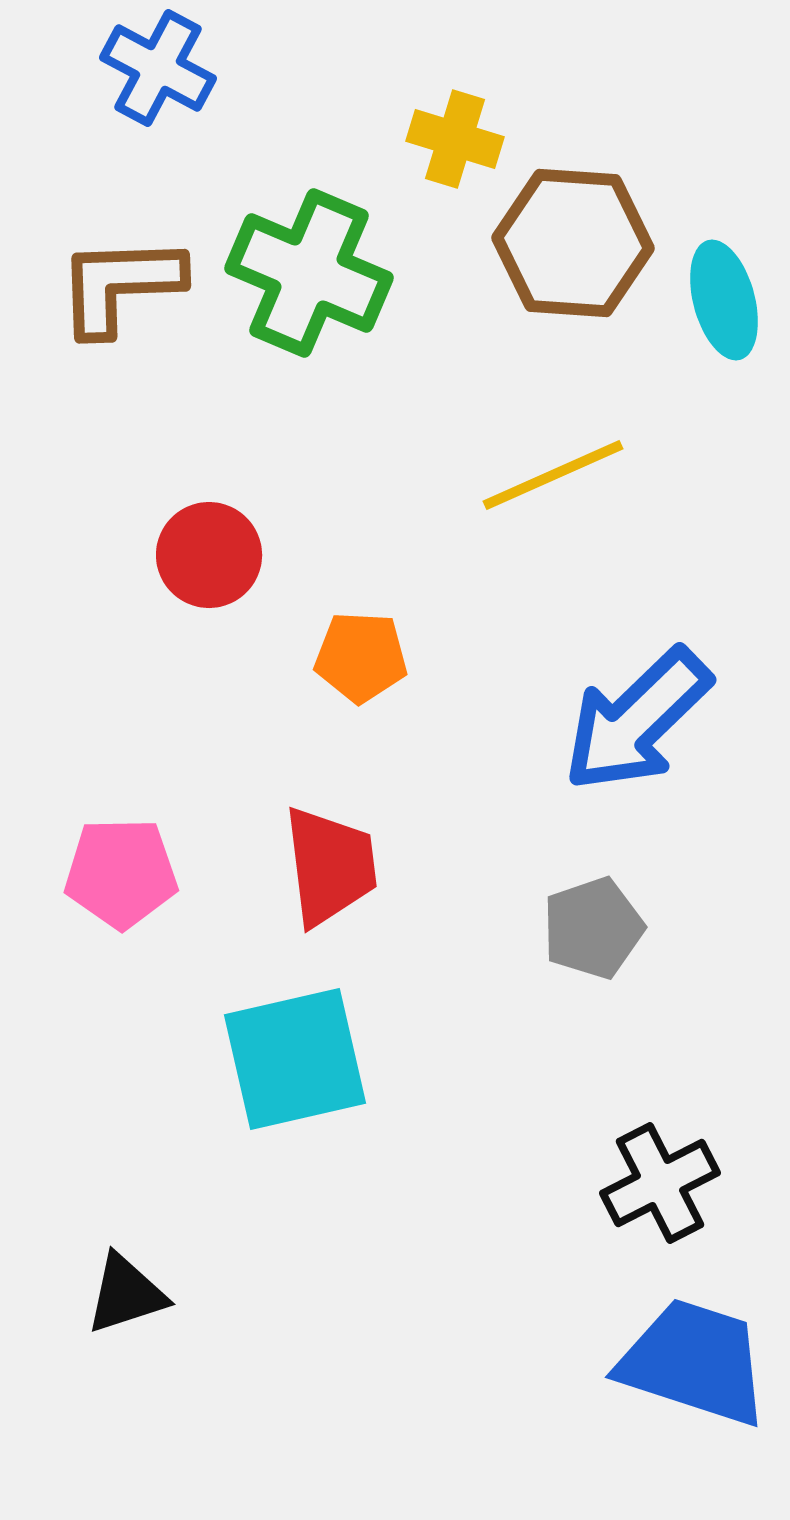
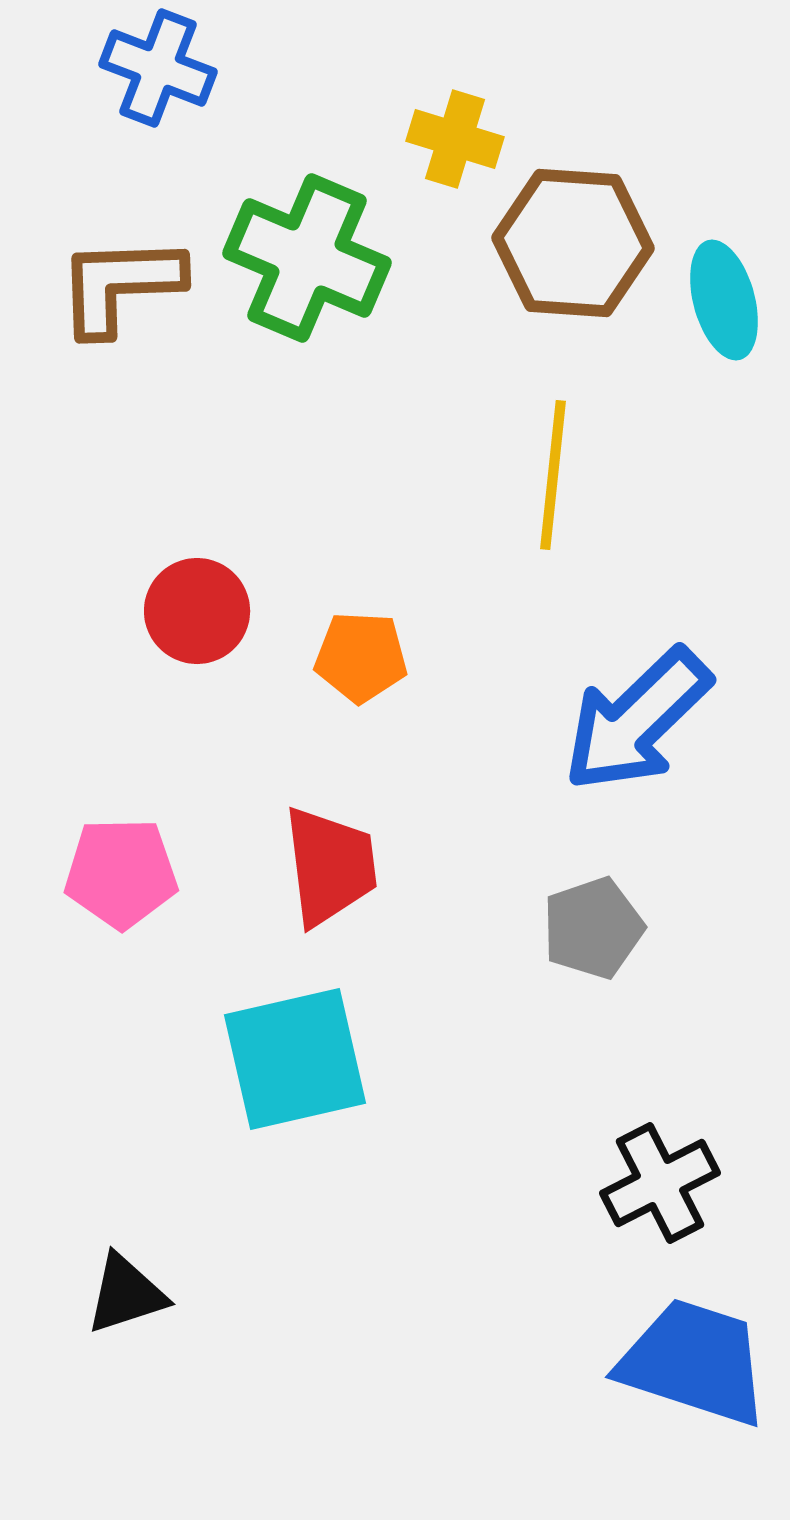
blue cross: rotated 7 degrees counterclockwise
green cross: moved 2 px left, 15 px up
yellow line: rotated 60 degrees counterclockwise
red circle: moved 12 px left, 56 px down
